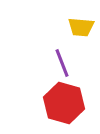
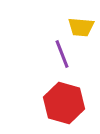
purple line: moved 9 px up
